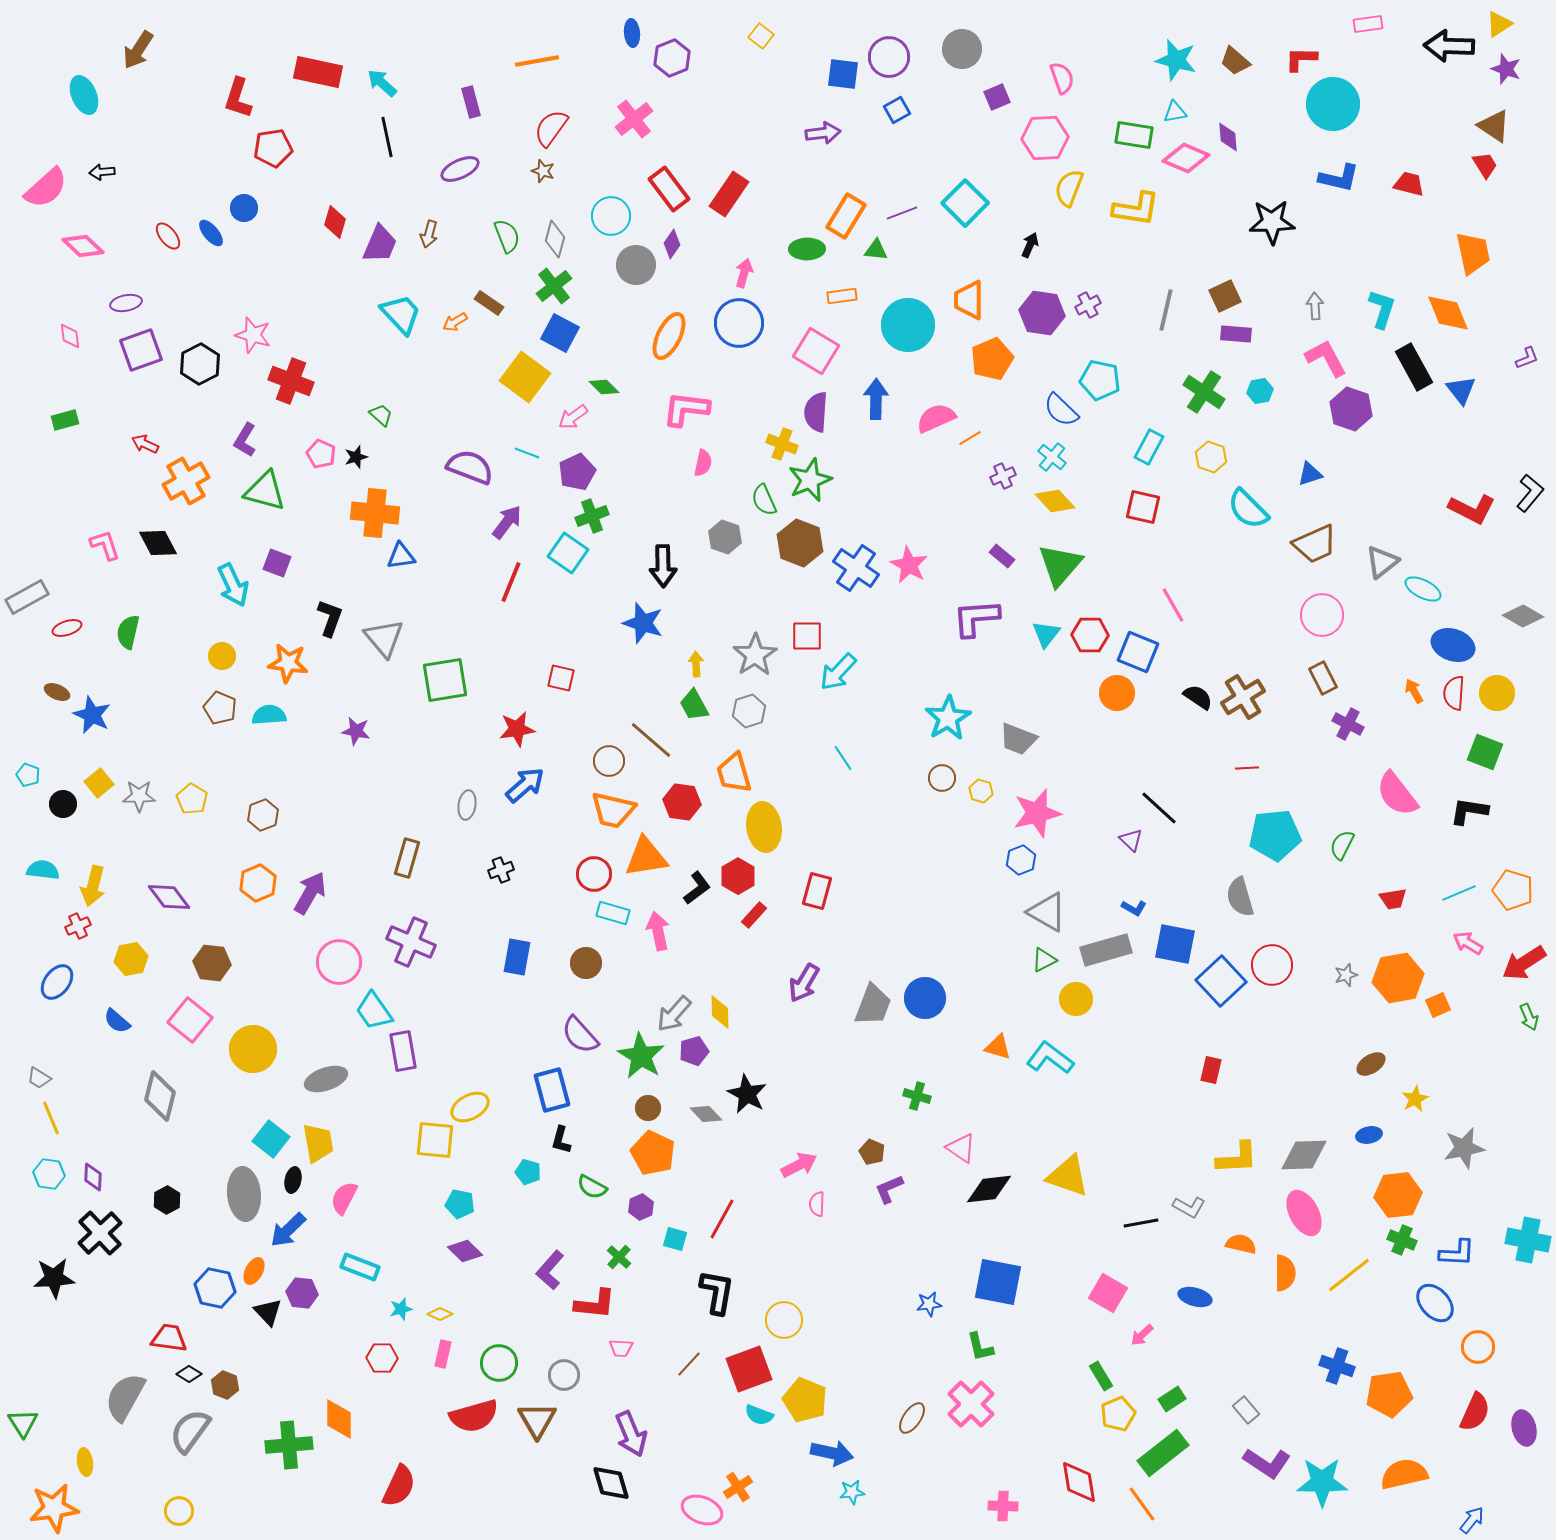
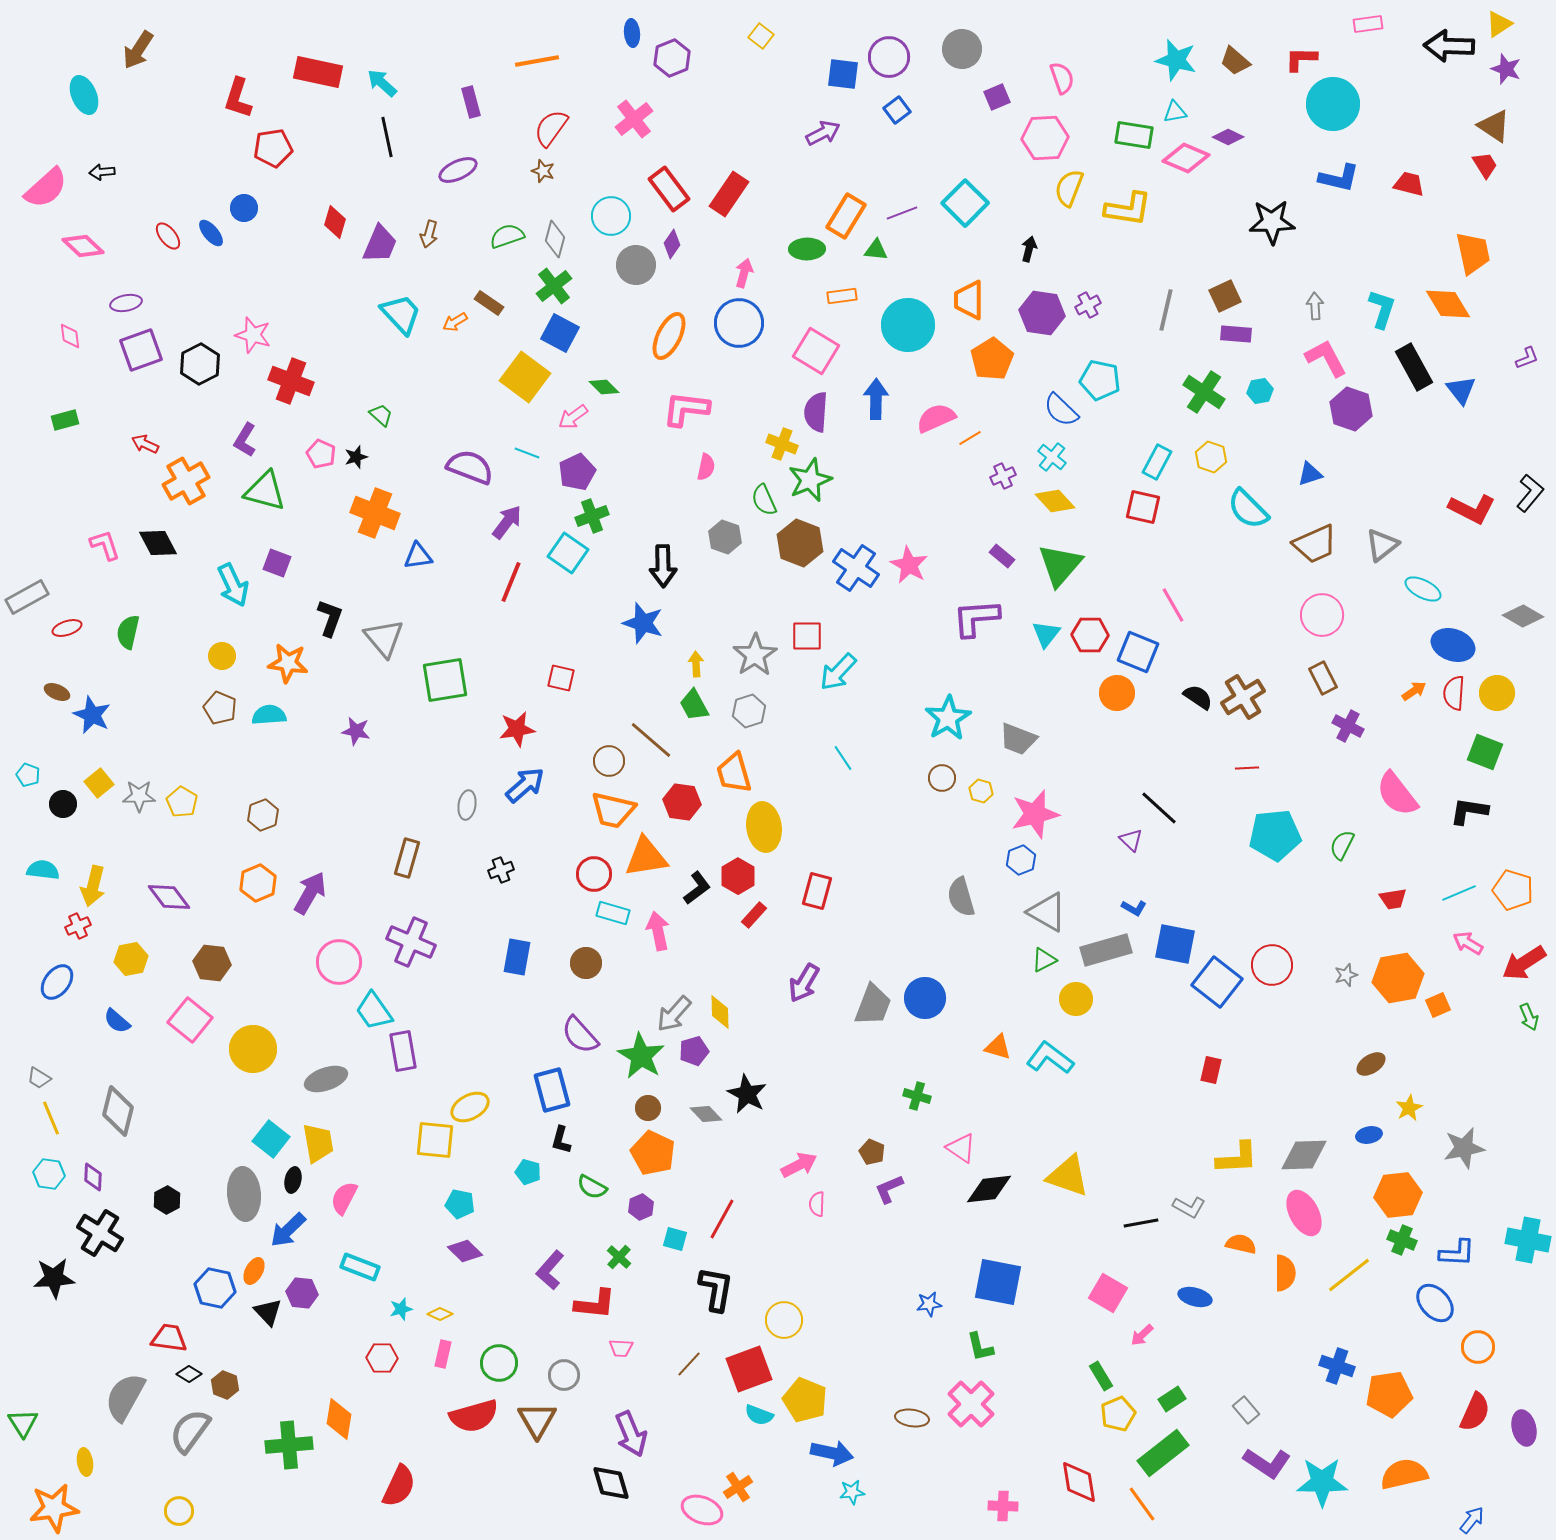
blue square at (897, 110): rotated 8 degrees counterclockwise
purple arrow at (823, 133): rotated 20 degrees counterclockwise
purple diamond at (1228, 137): rotated 60 degrees counterclockwise
purple ellipse at (460, 169): moved 2 px left, 1 px down
yellow L-shape at (1136, 209): moved 8 px left
green semicircle at (507, 236): rotated 88 degrees counterclockwise
black arrow at (1030, 245): moved 1 px left, 4 px down; rotated 10 degrees counterclockwise
orange diamond at (1448, 313): moved 9 px up; rotated 9 degrees counterclockwise
orange pentagon at (992, 359): rotated 9 degrees counterclockwise
cyan rectangle at (1149, 447): moved 8 px right, 15 px down
pink semicircle at (703, 463): moved 3 px right, 4 px down
orange cross at (375, 513): rotated 15 degrees clockwise
blue triangle at (401, 556): moved 17 px right
gray triangle at (1382, 562): moved 17 px up
orange arrow at (1414, 691): rotated 85 degrees clockwise
purple cross at (1348, 724): moved 2 px down
yellow pentagon at (192, 799): moved 10 px left, 3 px down
pink star at (1037, 813): moved 2 px left, 1 px down
gray semicircle at (1240, 897): moved 279 px left
blue square at (1221, 981): moved 4 px left, 1 px down; rotated 9 degrees counterclockwise
gray diamond at (160, 1096): moved 42 px left, 15 px down
yellow star at (1415, 1099): moved 6 px left, 9 px down
black cross at (100, 1233): rotated 15 degrees counterclockwise
black L-shape at (717, 1292): moved 1 px left, 3 px up
brown ellipse at (912, 1418): rotated 64 degrees clockwise
orange diamond at (339, 1419): rotated 9 degrees clockwise
